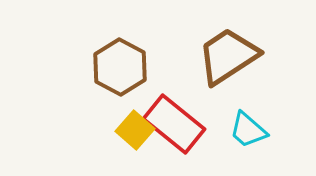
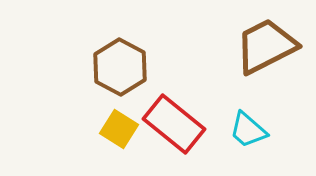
brown trapezoid: moved 38 px right, 10 px up; rotated 6 degrees clockwise
yellow square: moved 16 px left, 1 px up; rotated 9 degrees counterclockwise
